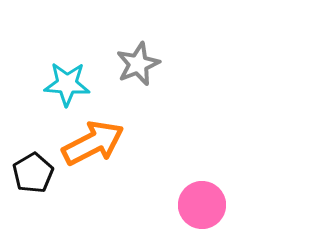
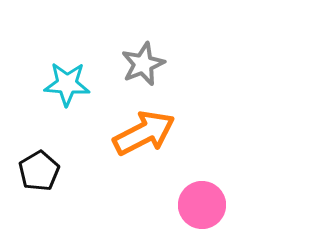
gray star: moved 5 px right
orange arrow: moved 51 px right, 10 px up
black pentagon: moved 6 px right, 2 px up
